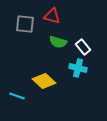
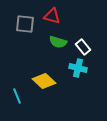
cyan line: rotated 49 degrees clockwise
